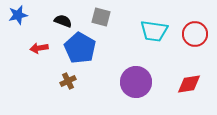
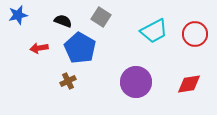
gray square: rotated 18 degrees clockwise
cyan trapezoid: rotated 36 degrees counterclockwise
